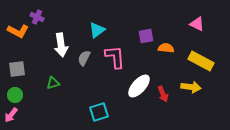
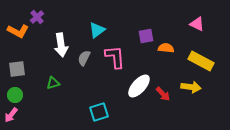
purple cross: rotated 24 degrees clockwise
red arrow: rotated 21 degrees counterclockwise
